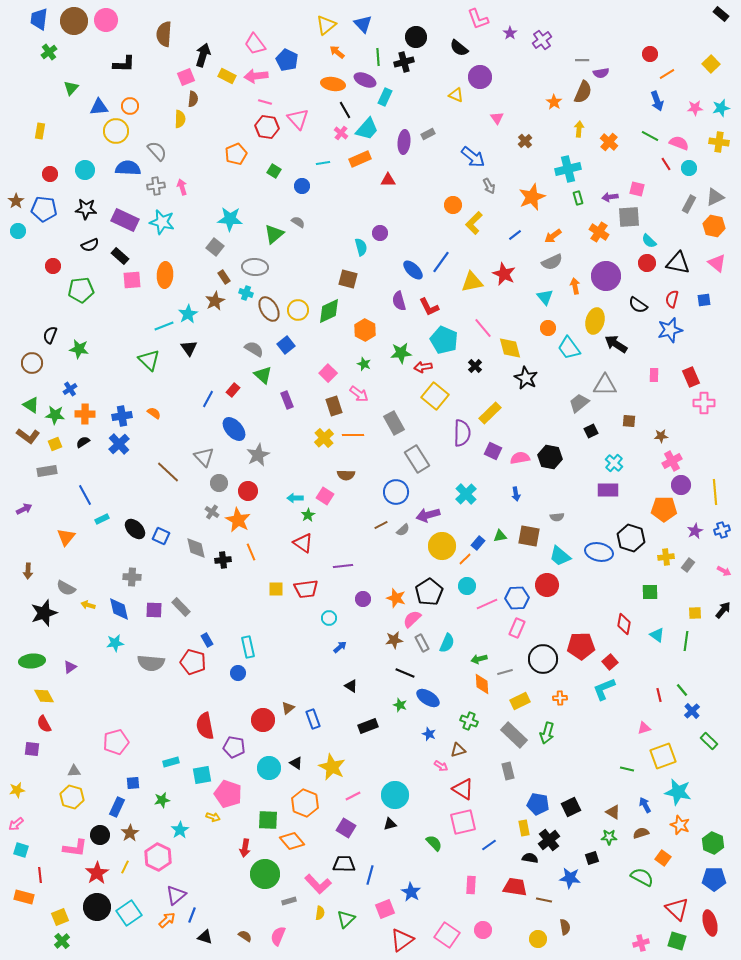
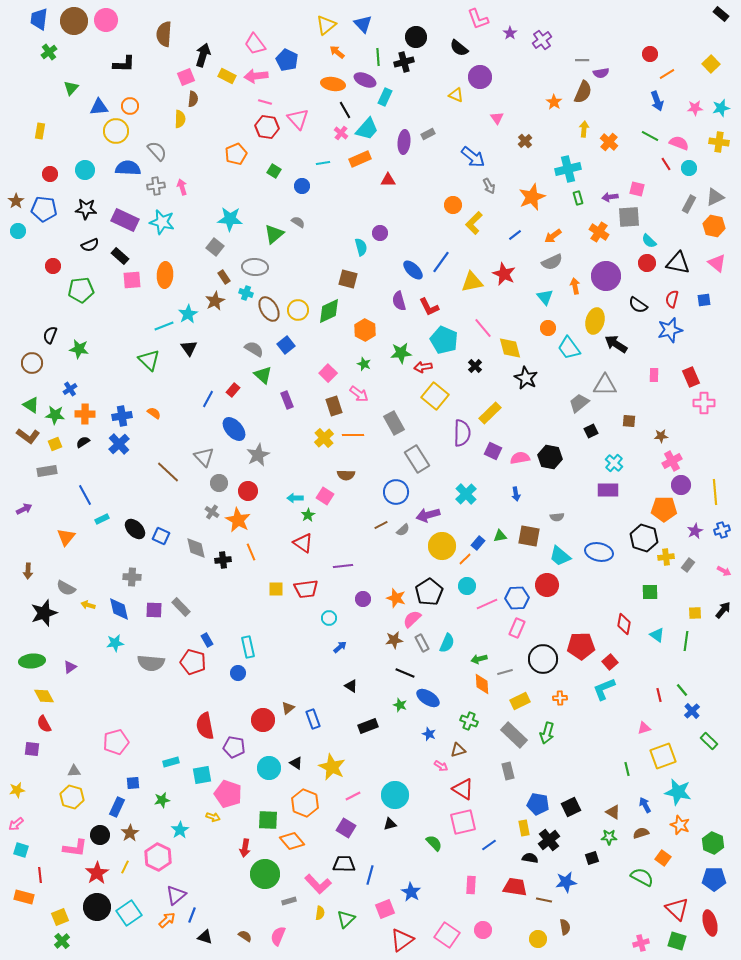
yellow arrow at (579, 129): moved 5 px right
black hexagon at (631, 538): moved 13 px right
green line at (627, 769): rotated 64 degrees clockwise
blue star at (570, 878): moved 4 px left, 4 px down; rotated 15 degrees counterclockwise
